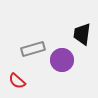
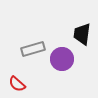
purple circle: moved 1 px up
red semicircle: moved 3 px down
